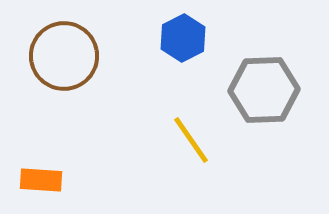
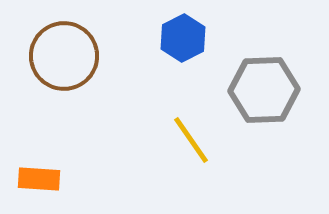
orange rectangle: moved 2 px left, 1 px up
